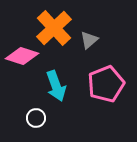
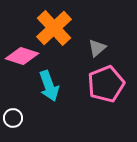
gray triangle: moved 8 px right, 8 px down
cyan arrow: moved 7 px left
white circle: moved 23 px left
